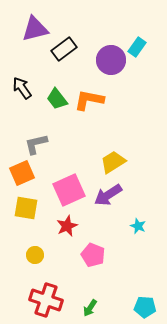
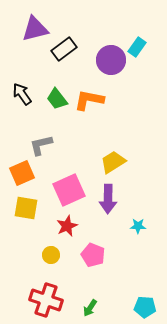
black arrow: moved 6 px down
gray L-shape: moved 5 px right, 1 px down
purple arrow: moved 4 px down; rotated 56 degrees counterclockwise
cyan star: rotated 21 degrees counterclockwise
yellow circle: moved 16 px right
